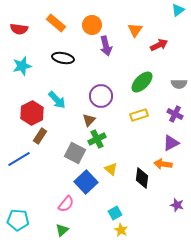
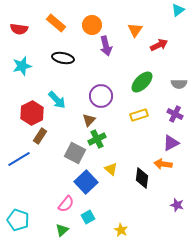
cyan square: moved 27 px left, 4 px down
cyan pentagon: rotated 15 degrees clockwise
